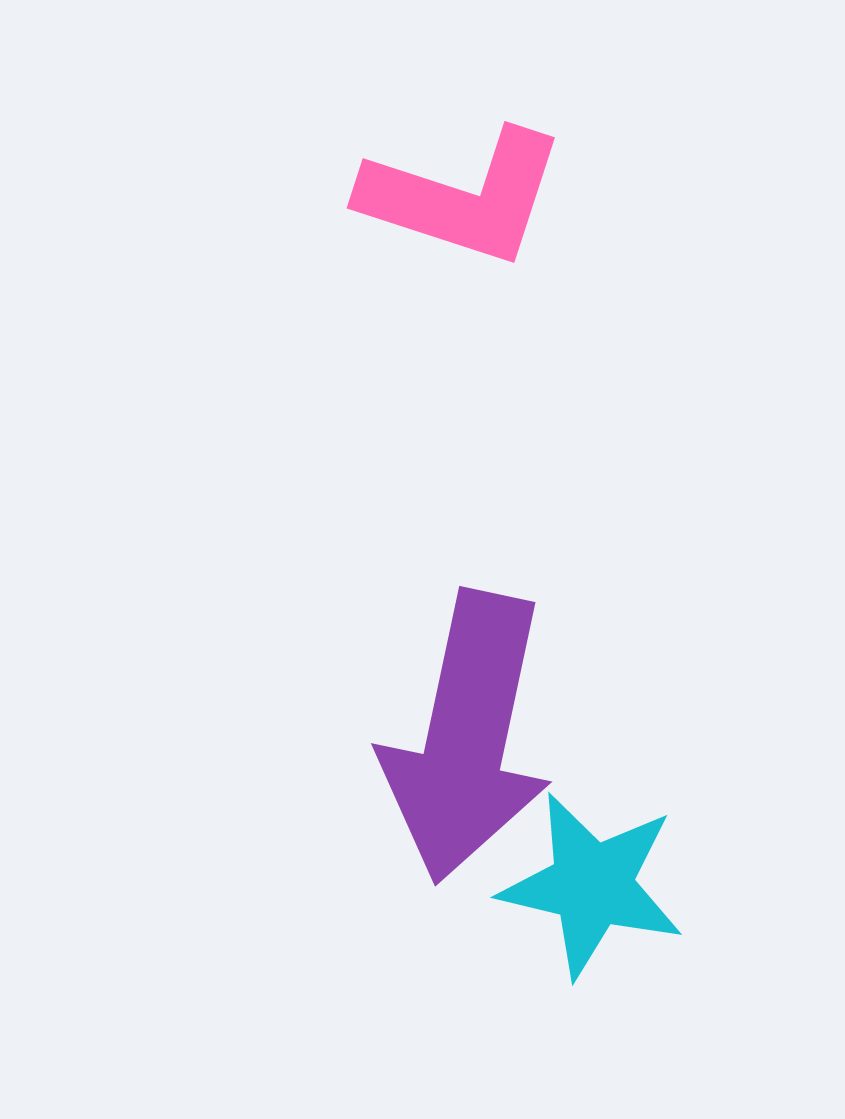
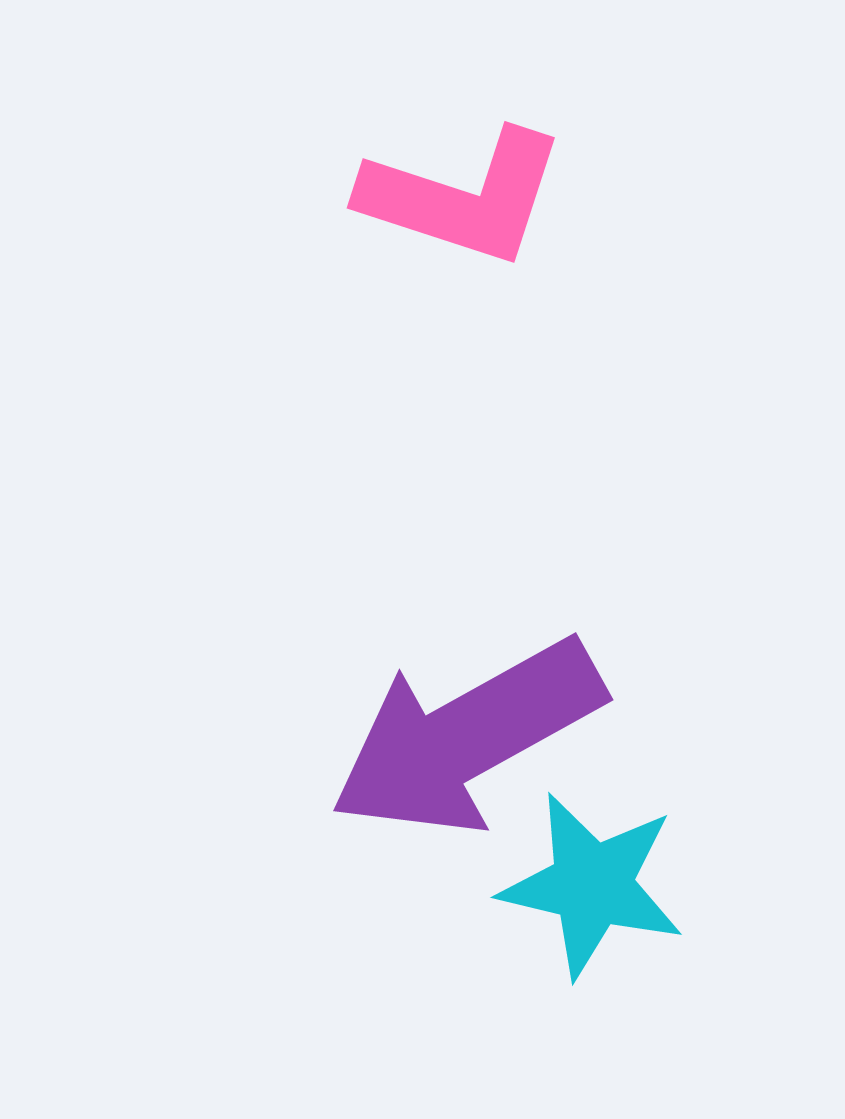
purple arrow: rotated 49 degrees clockwise
